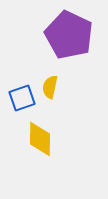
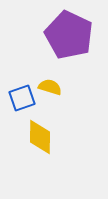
yellow semicircle: rotated 95 degrees clockwise
yellow diamond: moved 2 px up
